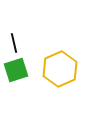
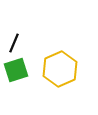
black line: rotated 36 degrees clockwise
